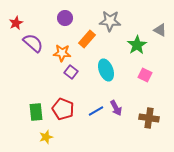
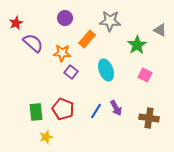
blue line: rotated 28 degrees counterclockwise
